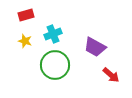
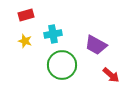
cyan cross: rotated 12 degrees clockwise
purple trapezoid: moved 1 px right, 2 px up
green circle: moved 7 px right
